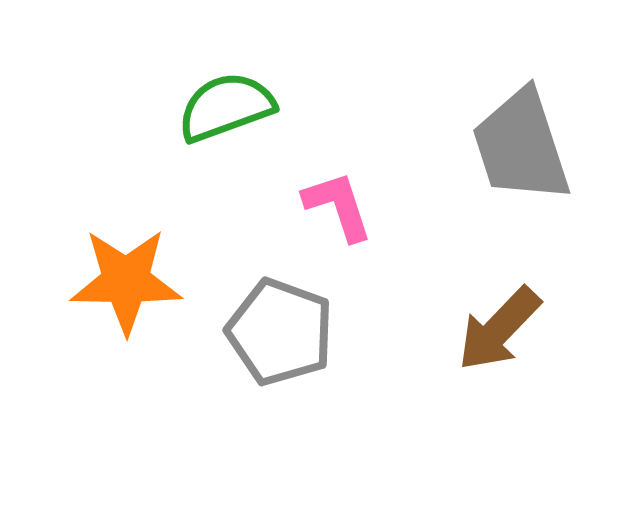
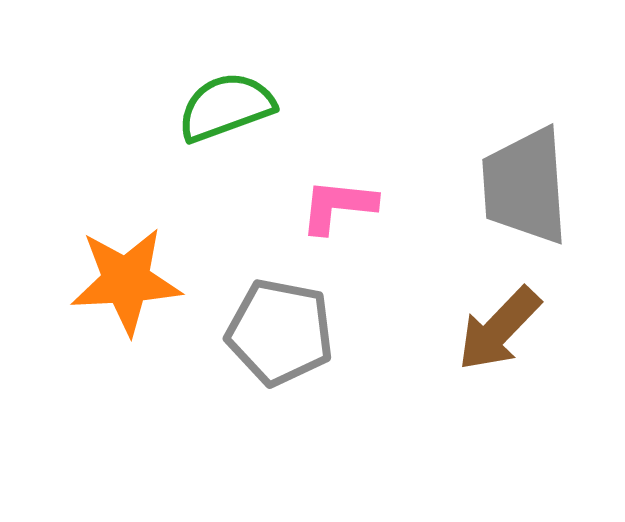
gray trapezoid: moved 4 px right, 40 px down; rotated 14 degrees clockwise
pink L-shape: rotated 66 degrees counterclockwise
orange star: rotated 4 degrees counterclockwise
gray pentagon: rotated 9 degrees counterclockwise
